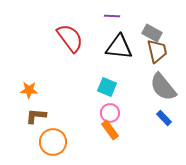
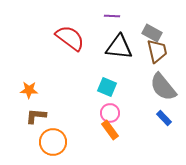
red semicircle: rotated 16 degrees counterclockwise
